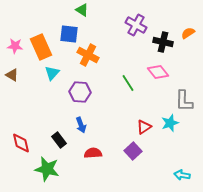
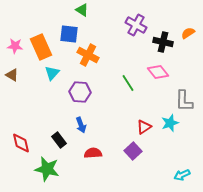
cyan arrow: rotated 35 degrees counterclockwise
